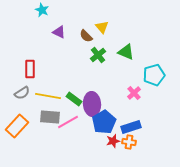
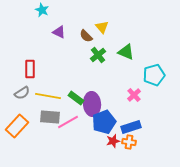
pink cross: moved 2 px down
green rectangle: moved 2 px right, 1 px up
blue pentagon: rotated 10 degrees clockwise
